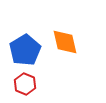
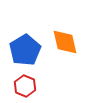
red hexagon: moved 2 px down
